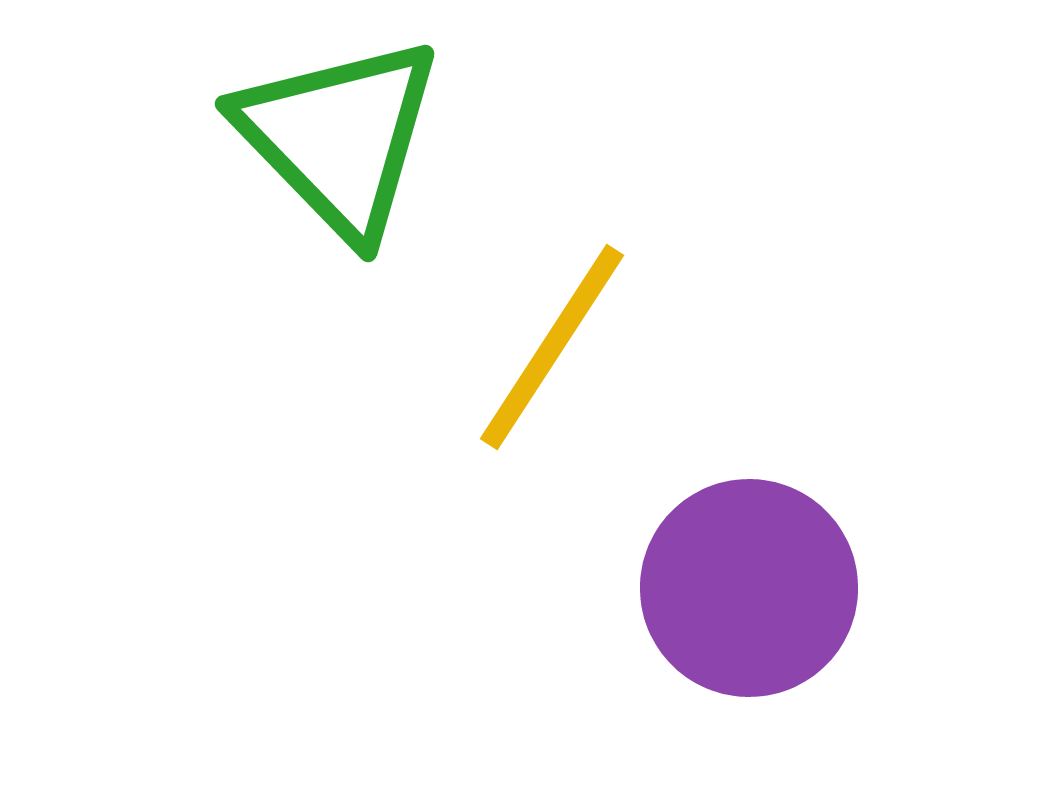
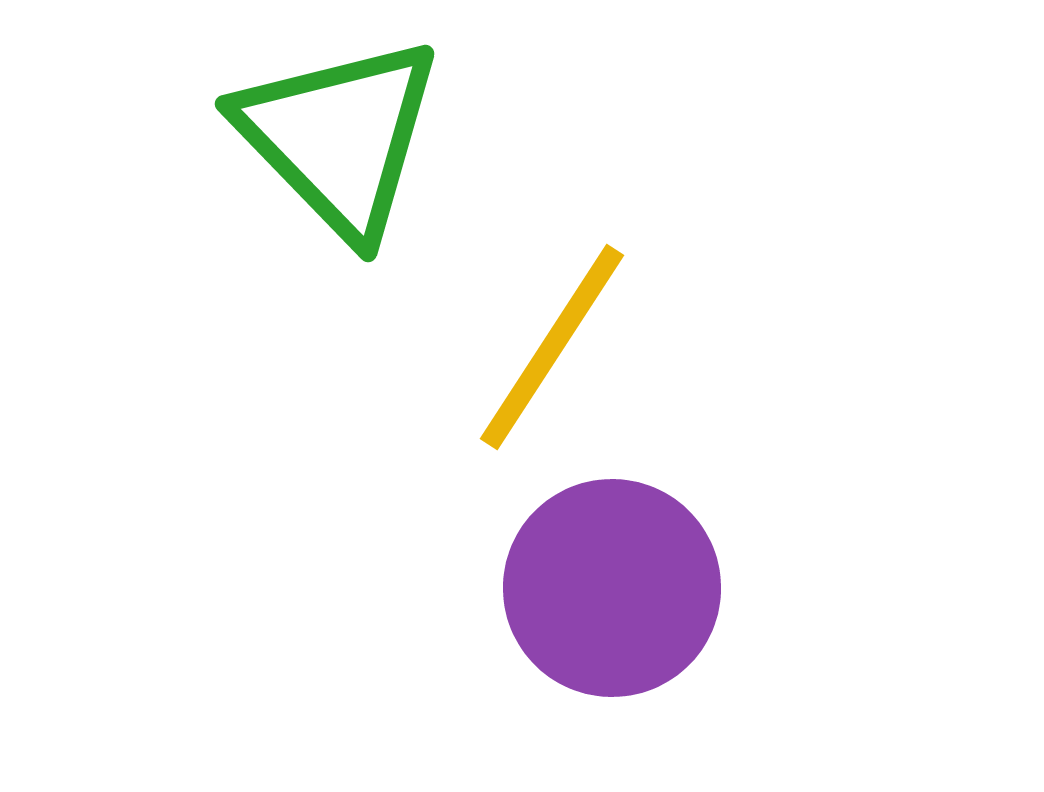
purple circle: moved 137 px left
